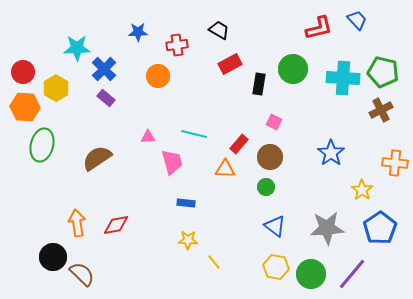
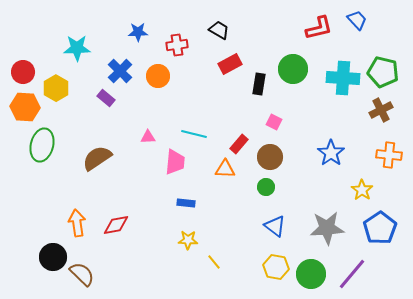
blue cross at (104, 69): moved 16 px right, 2 px down
pink trapezoid at (172, 162): moved 3 px right; rotated 20 degrees clockwise
orange cross at (395, 163): moved 6 px left, 8 px up
